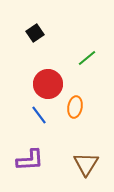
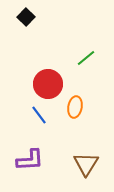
black square: moved 9 px left, 16 px up; rotated 12 degrees counterclockwise
green line: moved 1 px left
